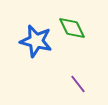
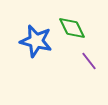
purple line: moved 11 px right, 23 px up
